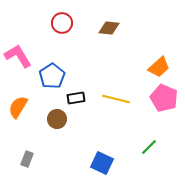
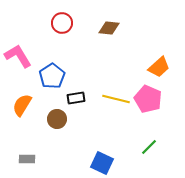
pink pentagon: moved 16 px left, 1 px down
orange semicircle: moved 4 px right, 2 px up
gray rectangle: rotated 70 degrees clockwise
